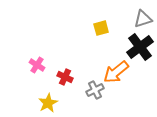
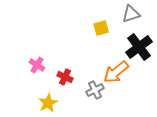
gray triangle: moved 12 px left, 5 px up
black cross: moved 1 px left
